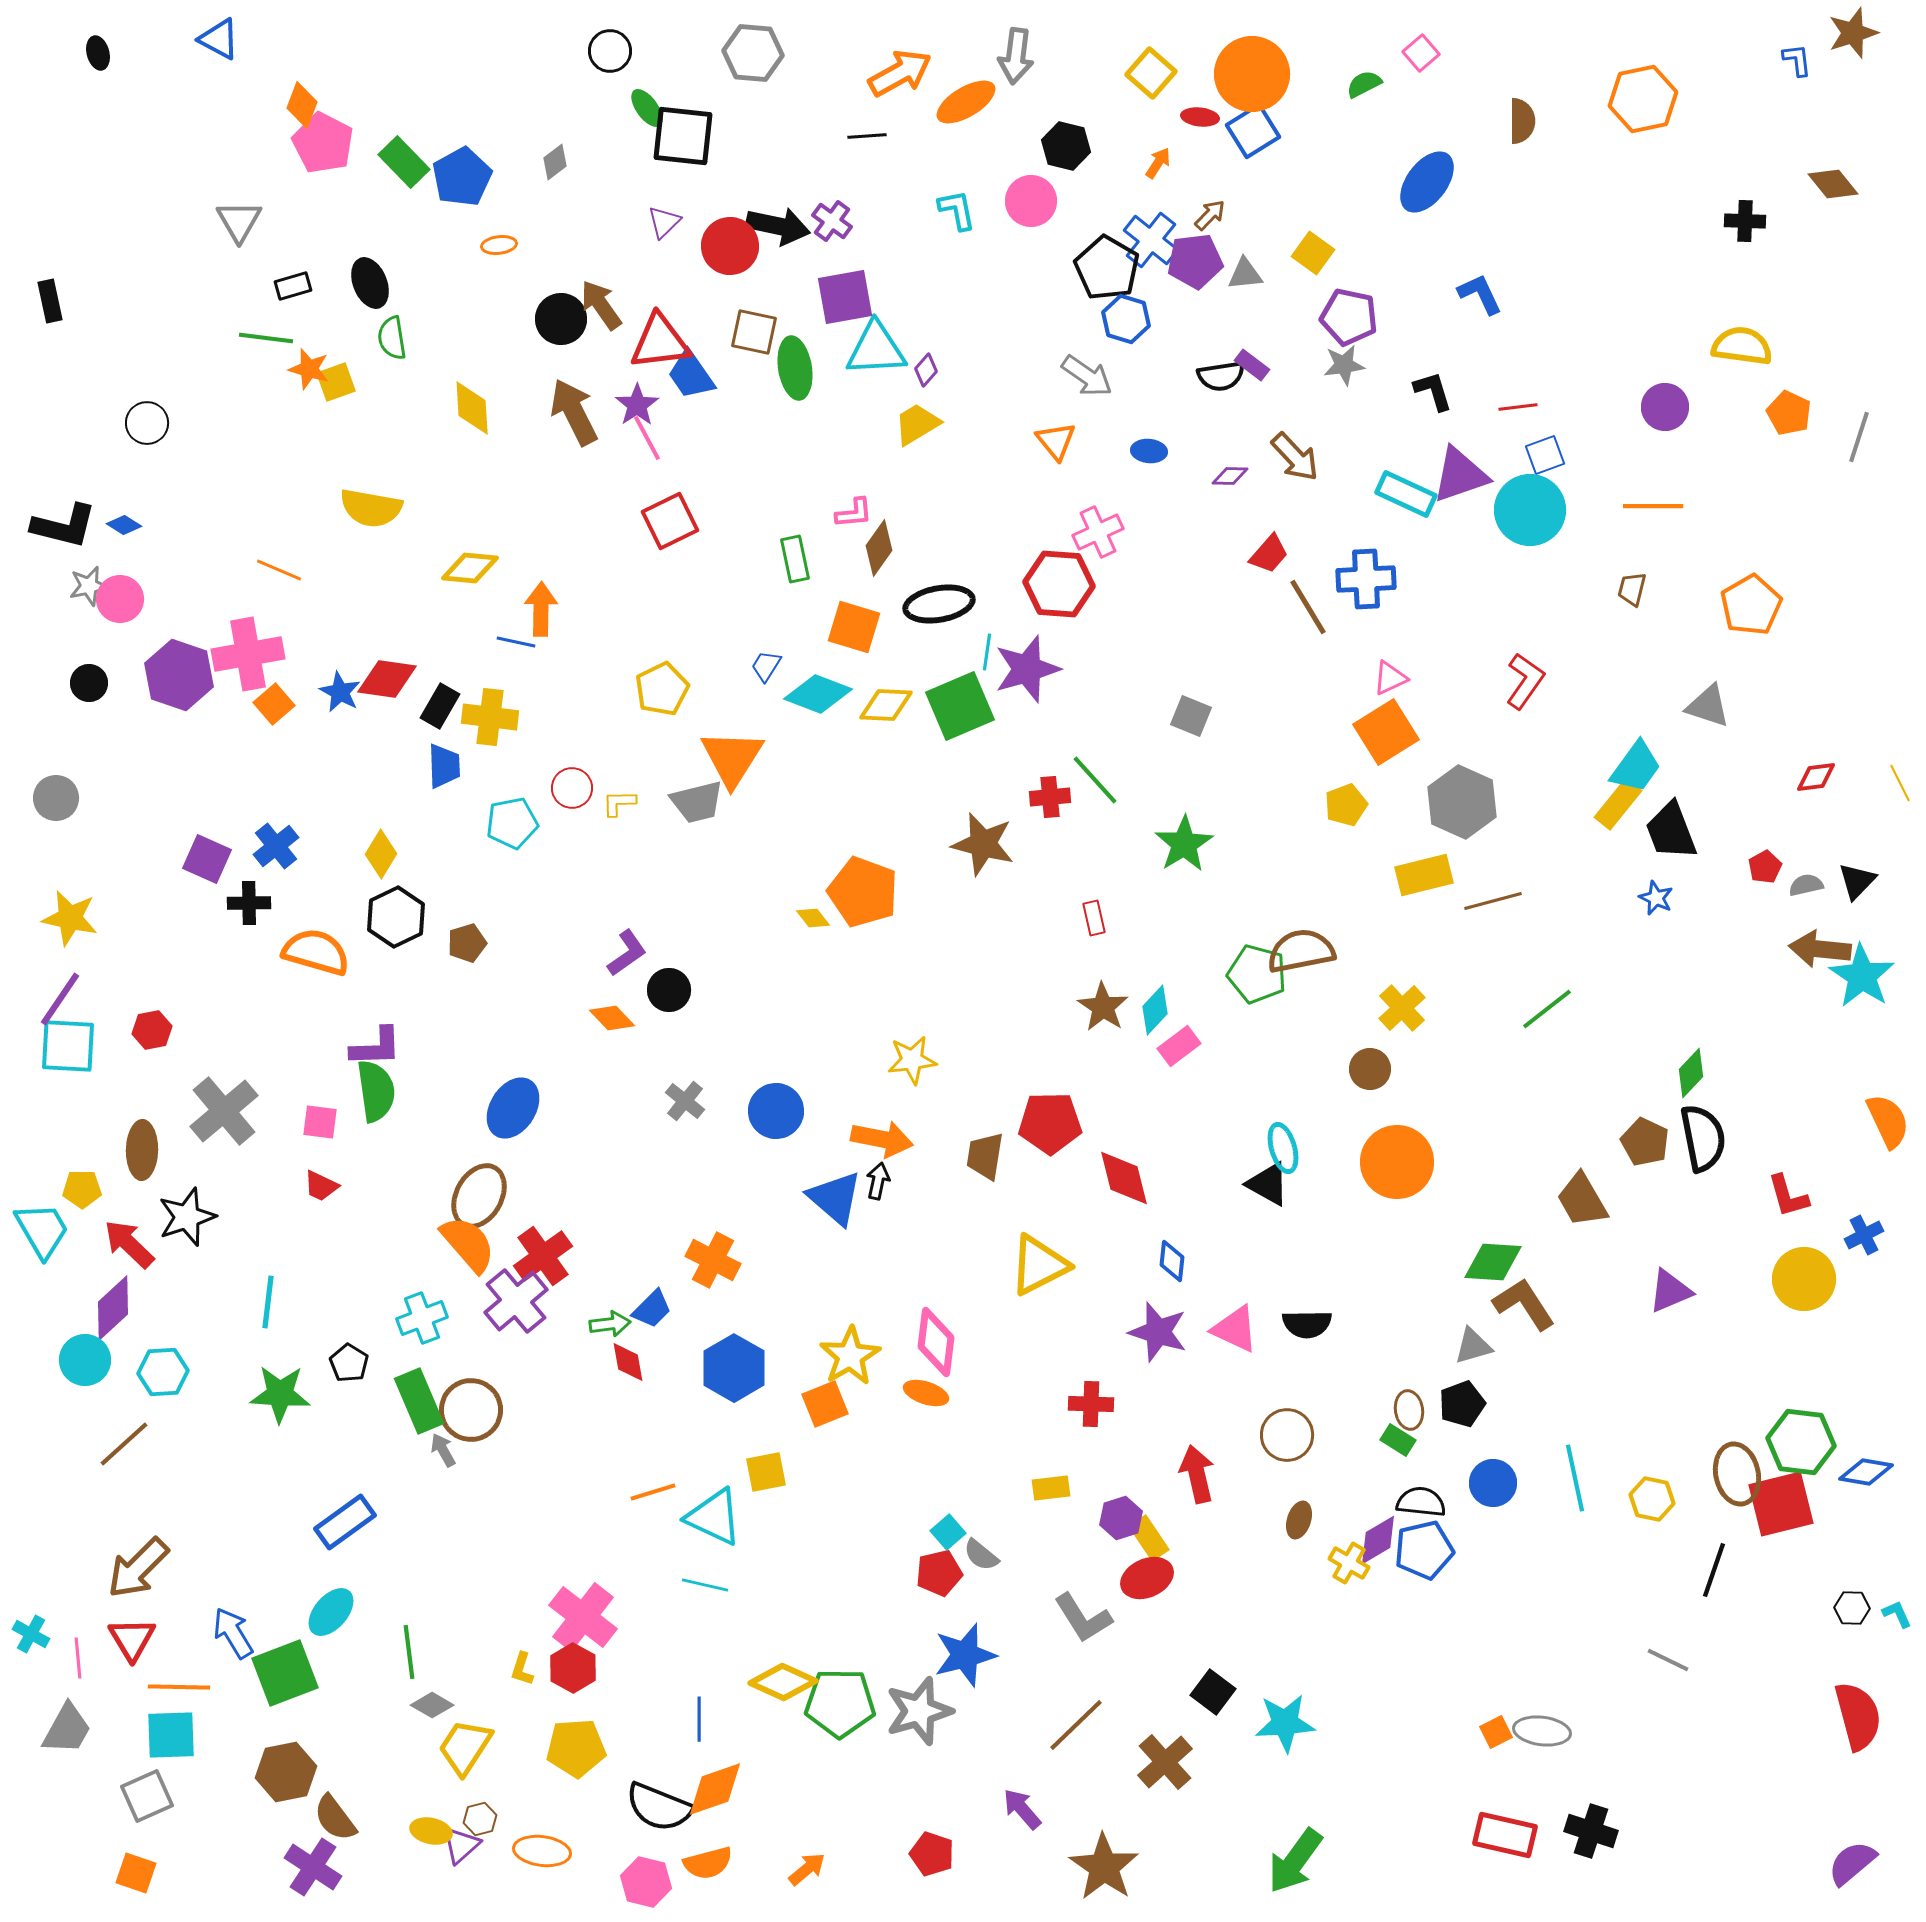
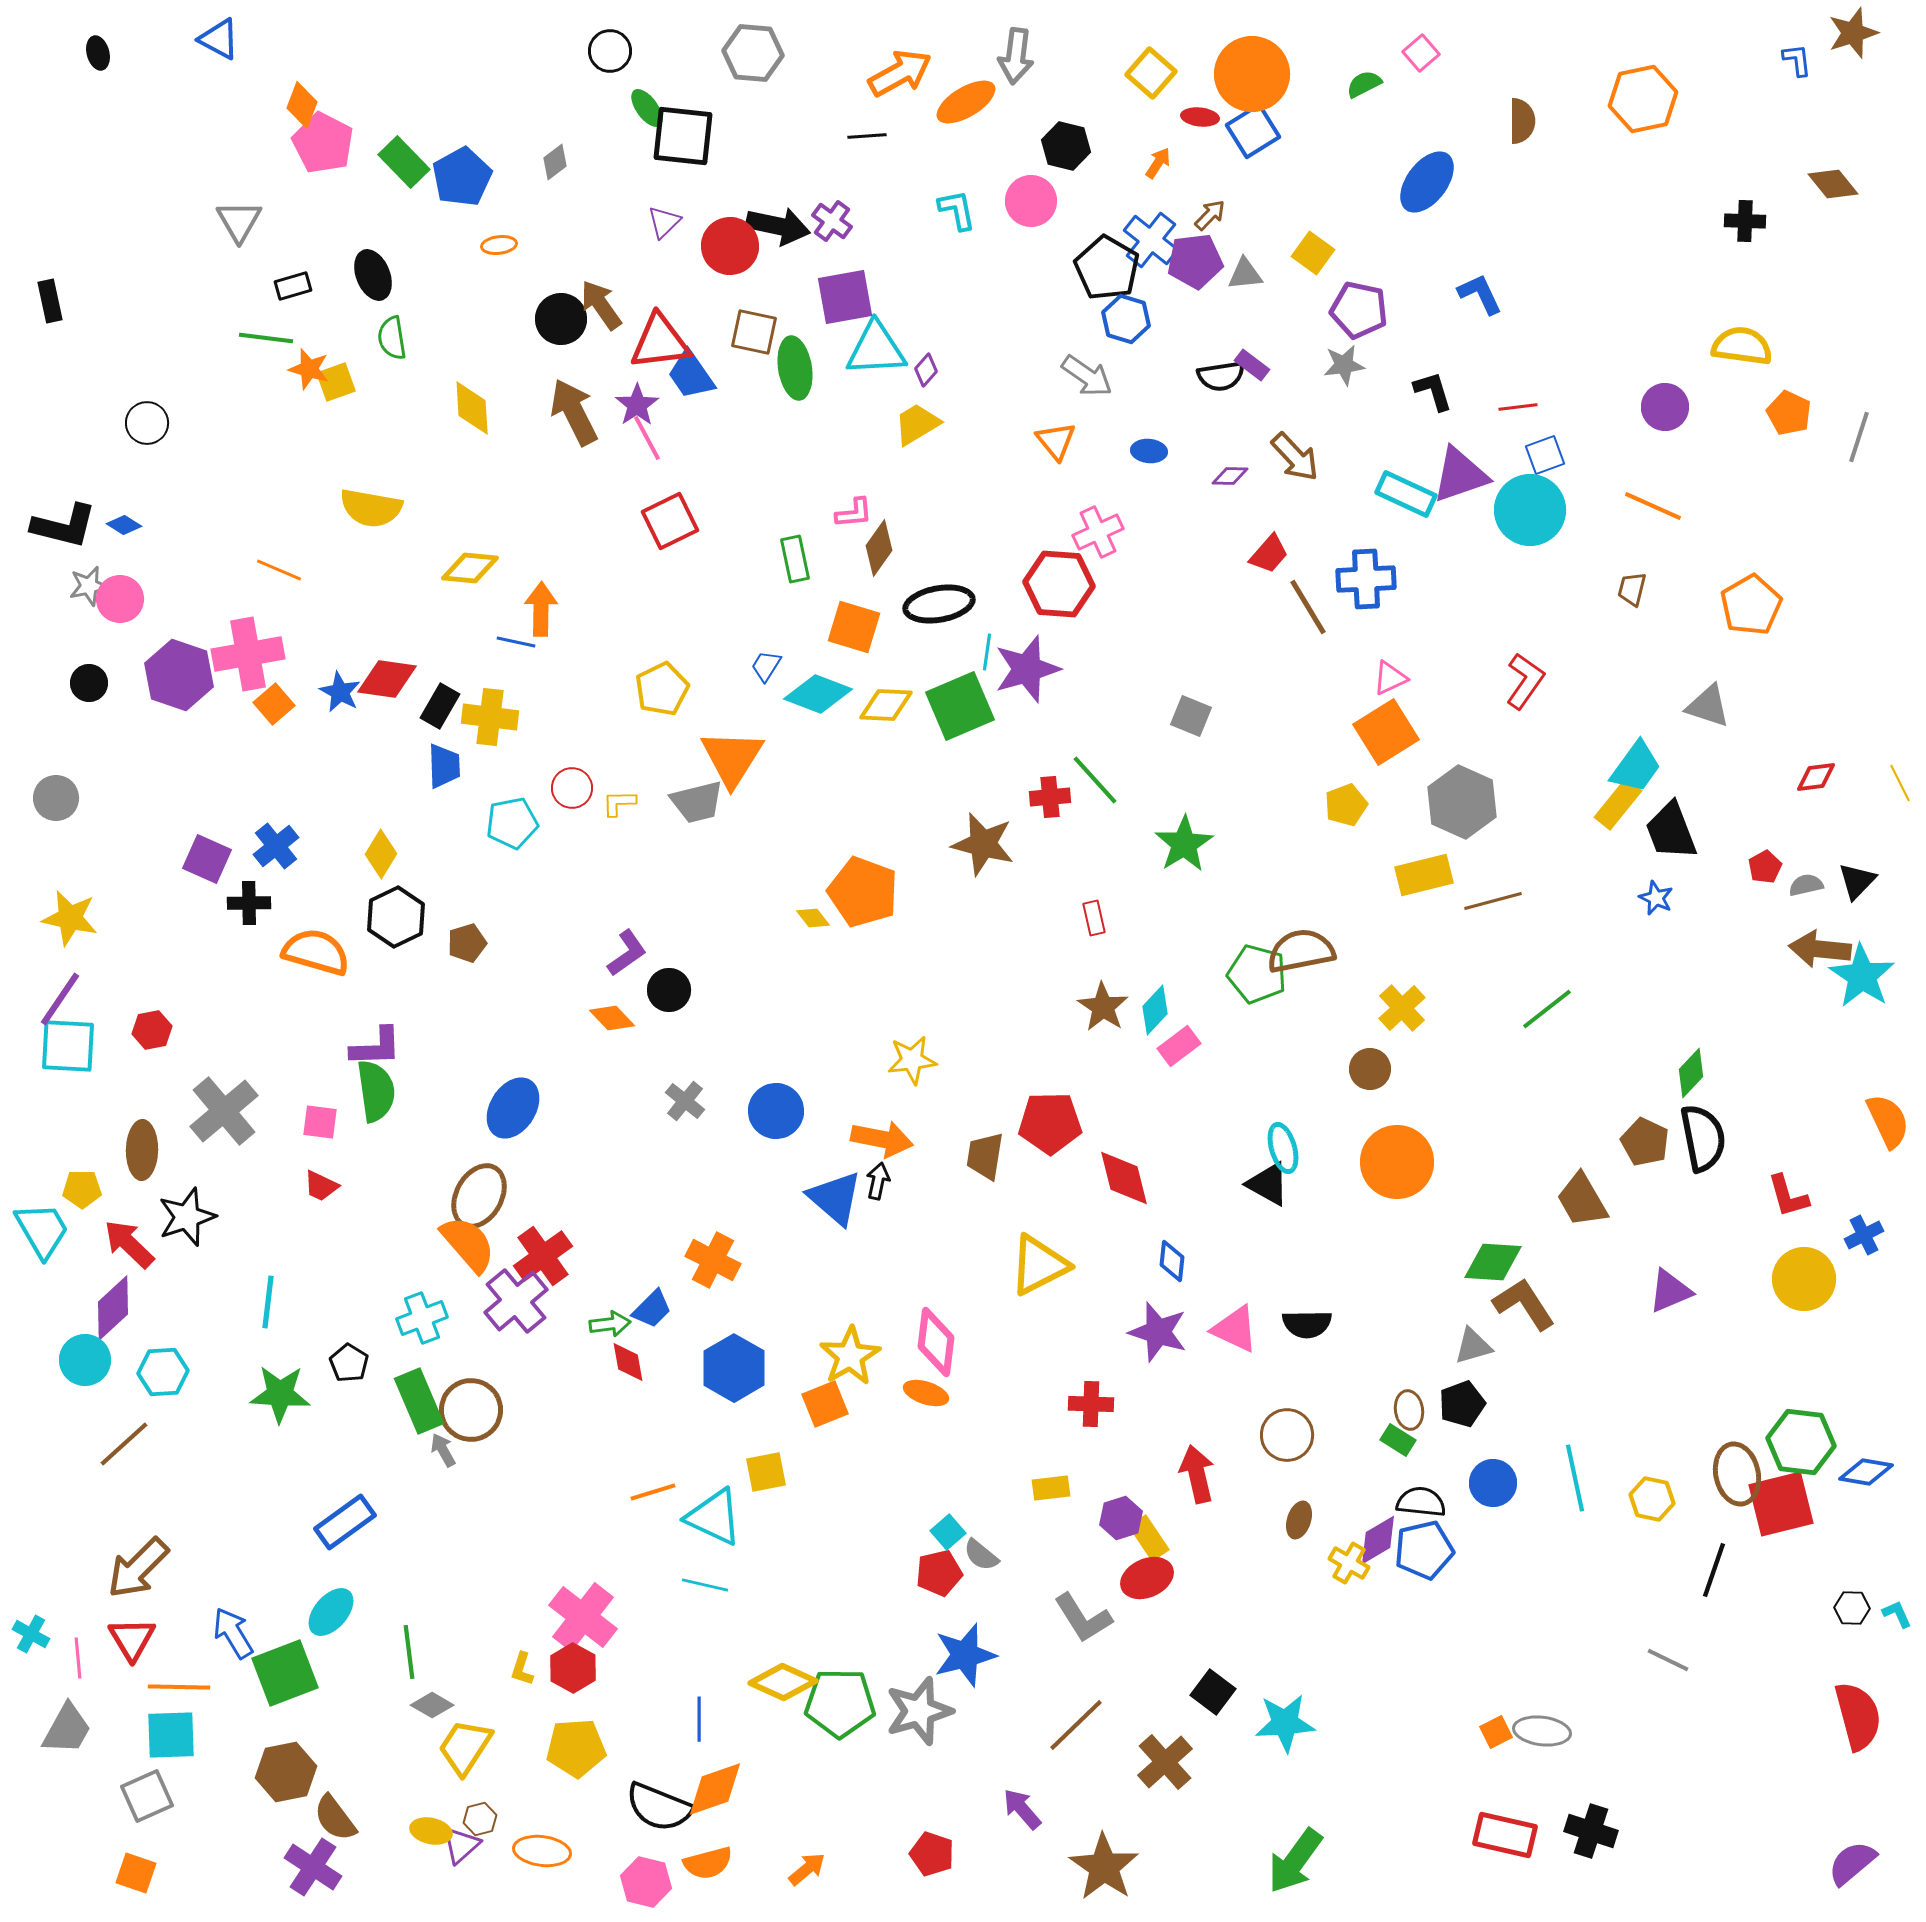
black ellipse at (370, 283): moved 3 px right, 8 px up
purple pentagon at (1349, 317): moved 10 px right, 7 px up
orange line at (1653, 506): rotated 24 degrees clockwise
